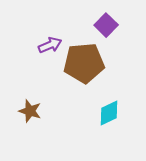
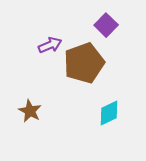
brown pentagon: rotated 15 degrees counterclockwise
brown star: rotated 10 degrees clockwise
